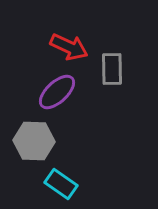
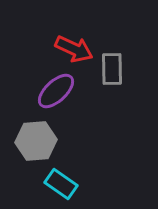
red arrow: moved 5 px right, 2 px down
purple ellipse: moved 1 px left, 1 px up
gray hexagon: moved 2 px right; rotated 6 degrees counterclockwise
